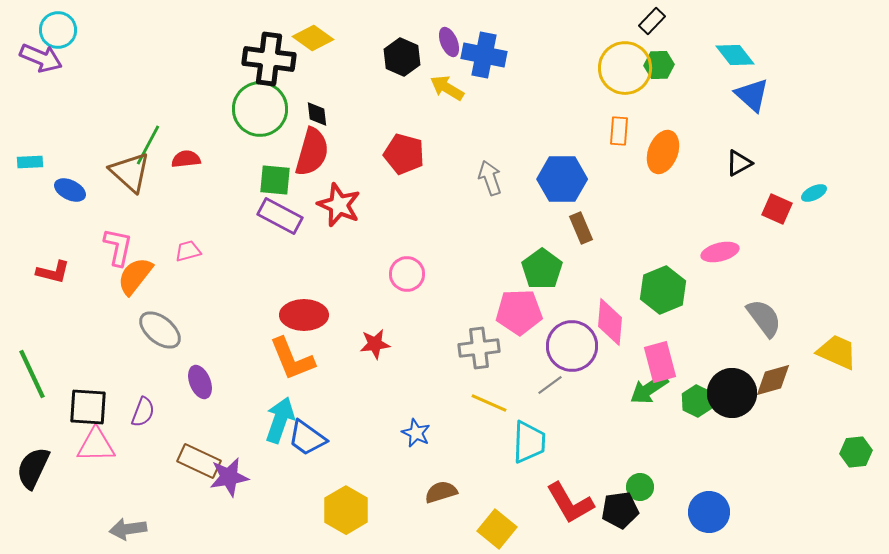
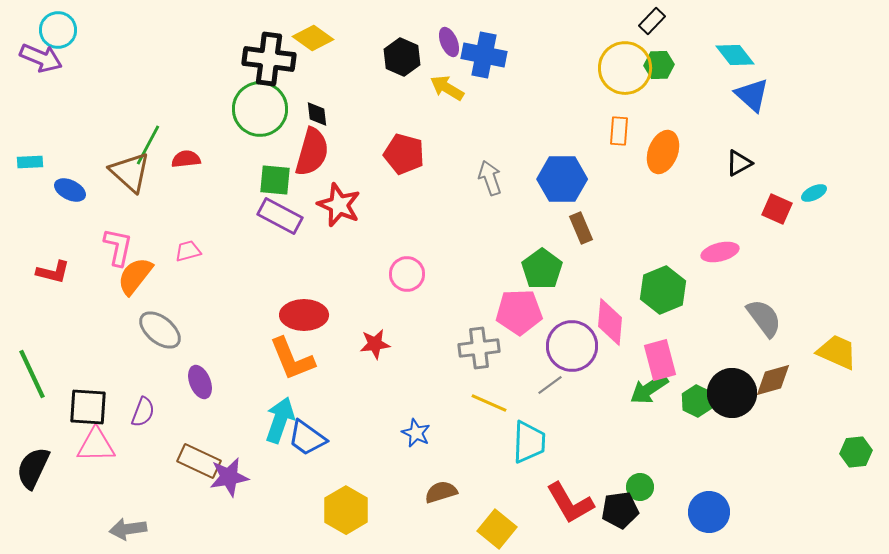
pink rectangle at (660, 362): moved 2 px up
